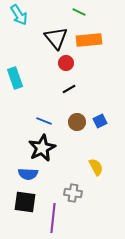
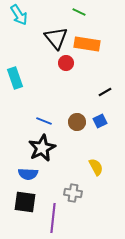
orange rectangle: moved 2 px left, 4 px down; rotated 15 degrees clockwise
black line: moved 36 px right, 3 px down
